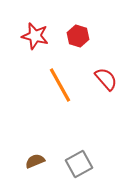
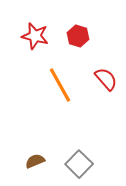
gray square: rotated 16 degrees counterclockwise
